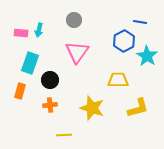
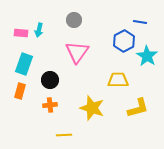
cyan rectangle: moved 6 px left, 1 px down
